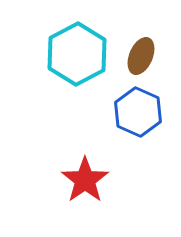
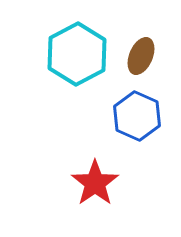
blue hexagon: moved 1 px left, 4 px down
red star: moved 10 px right, 3 px down
